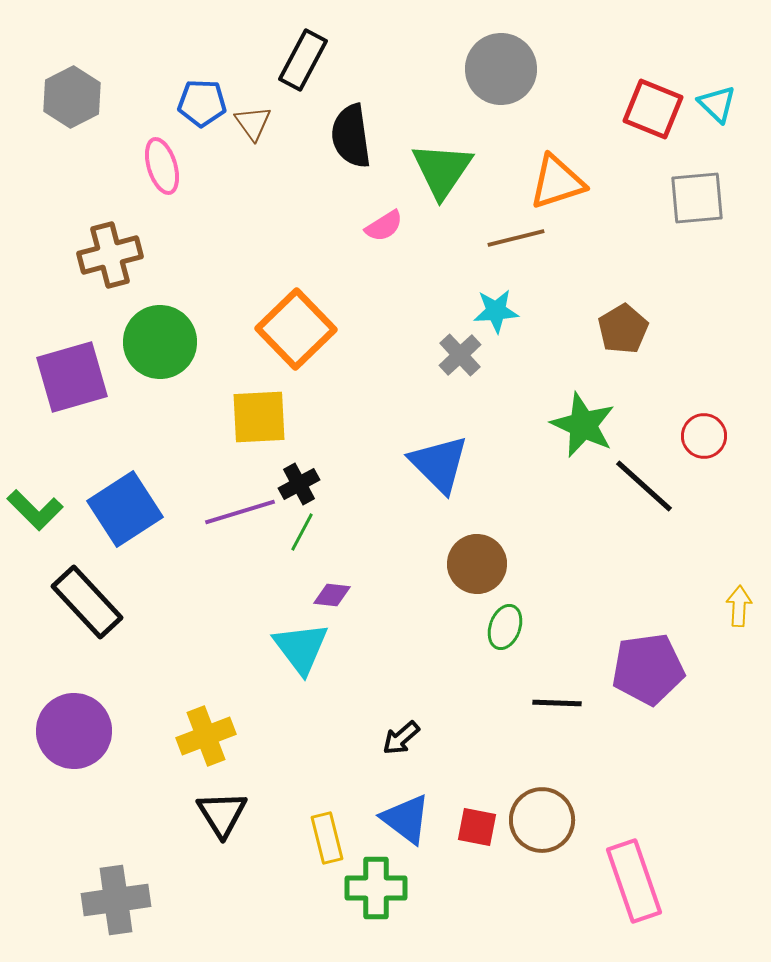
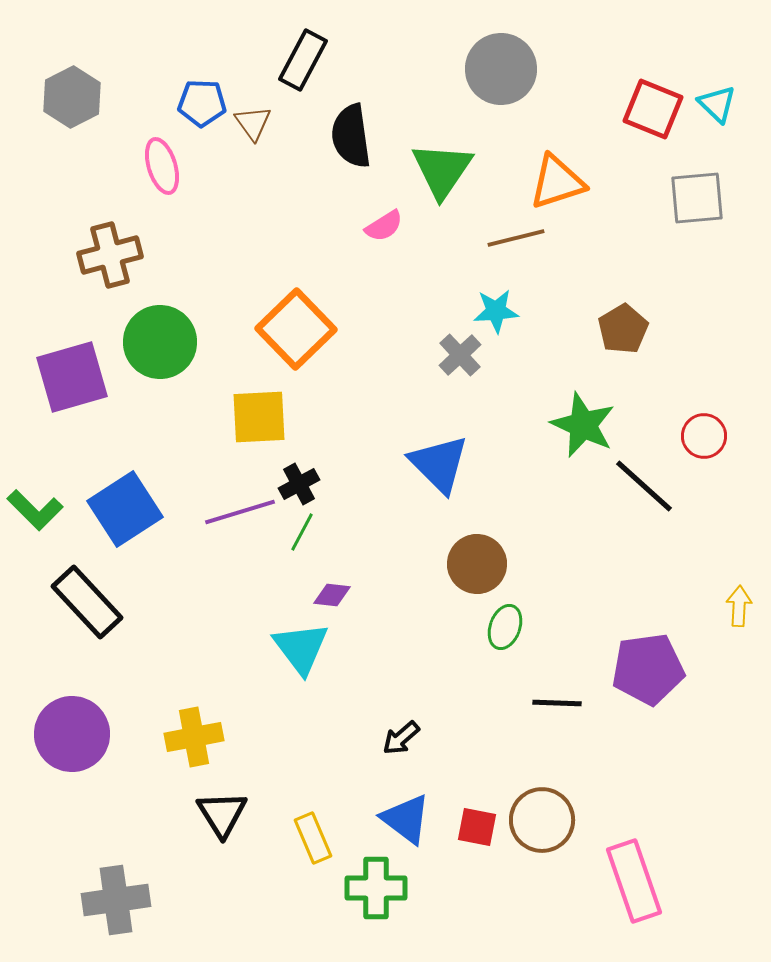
purple circle at (74, 731): moved 2 px left, 3 px down
yellow cross at (206, 736): moved 12 px left, 1 px down; rotated 10 degrees clockwise
yellow rectangle at (327, 838): moved 14 px left; rotated 9 degrees counterclockwise
